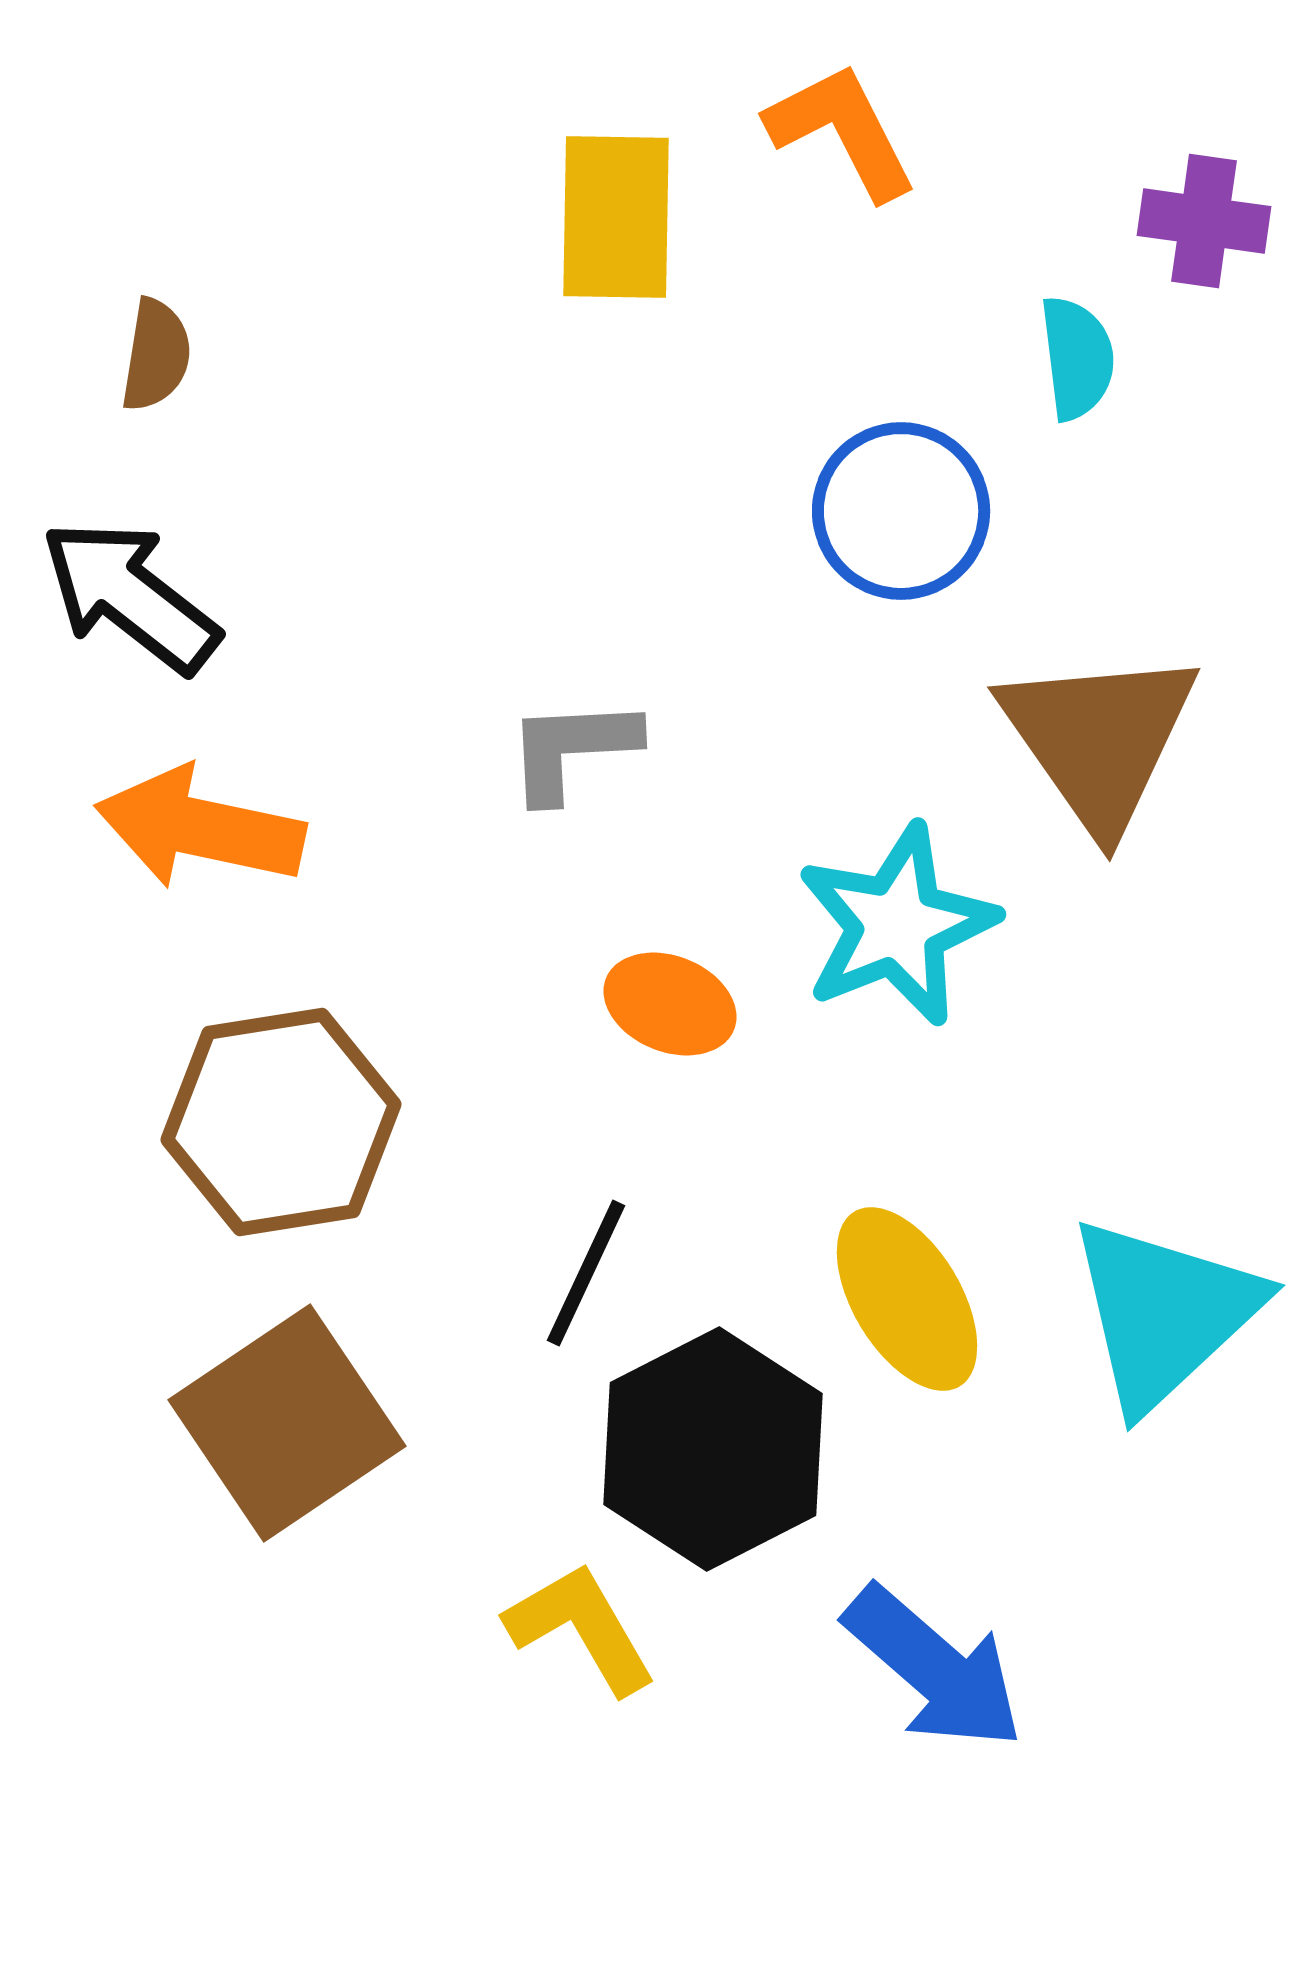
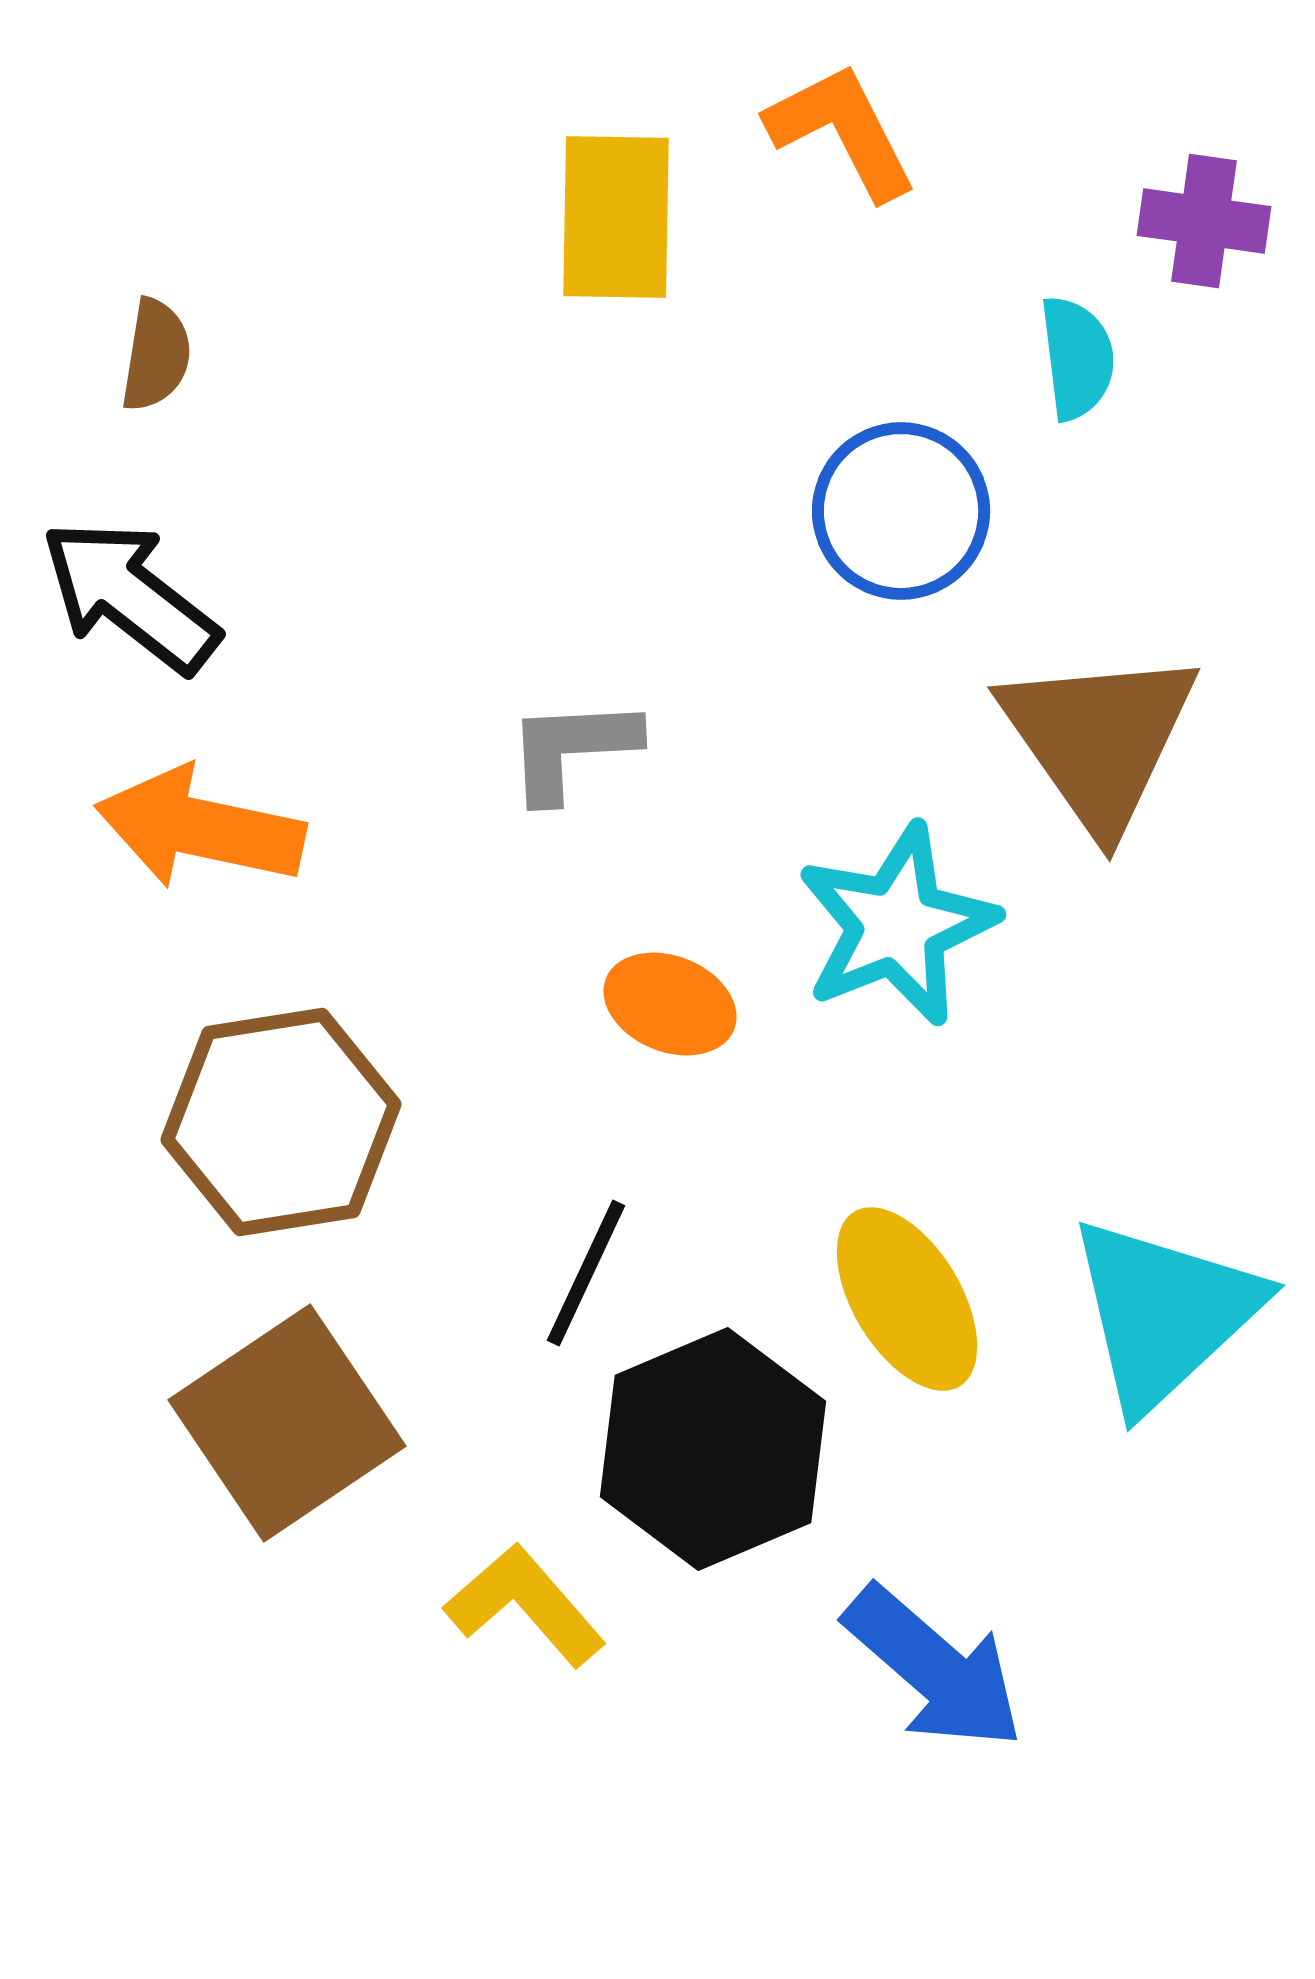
black hexagon: rotated 4 degrees clockwise
yellow L-shape: moved 56 px left, 23 px up; rotated 11 degrees counterclockwise
